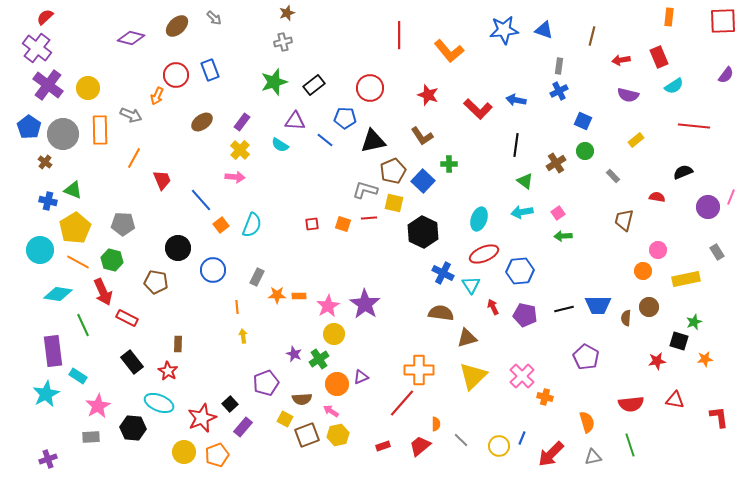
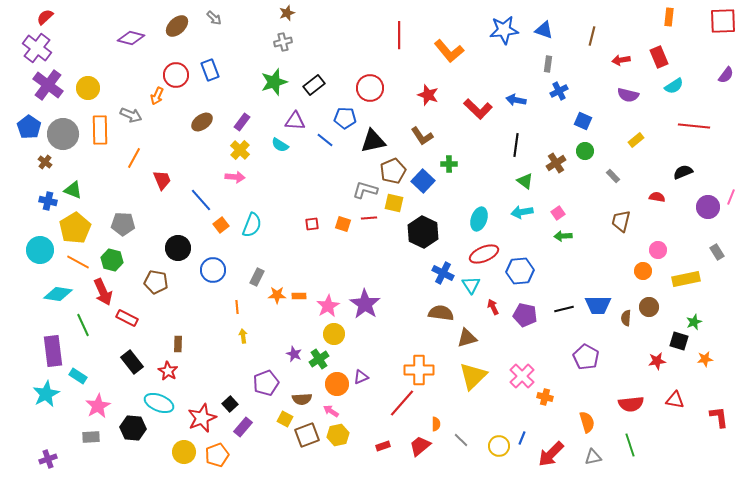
gray rectangle at (559, 66): moved 11 px left, 2 px up
brown trapezoid at (624, 220): moved 3 px left, 1 px down
